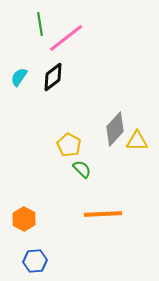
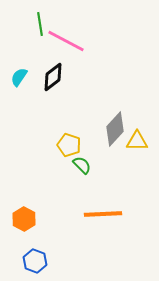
pink line: moved 3 px down; rotated 66 degrees clockwise
yellow pentagon: rotated 10 degrees counterclockwise
green semicircle: moved 4 px up
blue hexagon: rotated 25 degrees clockwise
